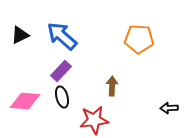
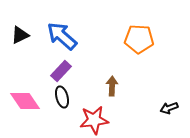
pink diamond: rotated 52 degrees clockwise
black arrow: rotated 18 degrees counterclockwise
